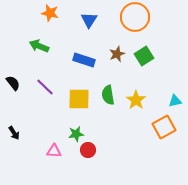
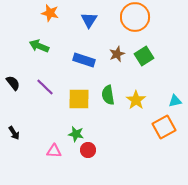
green star: rotated 21 degrees clockwise
